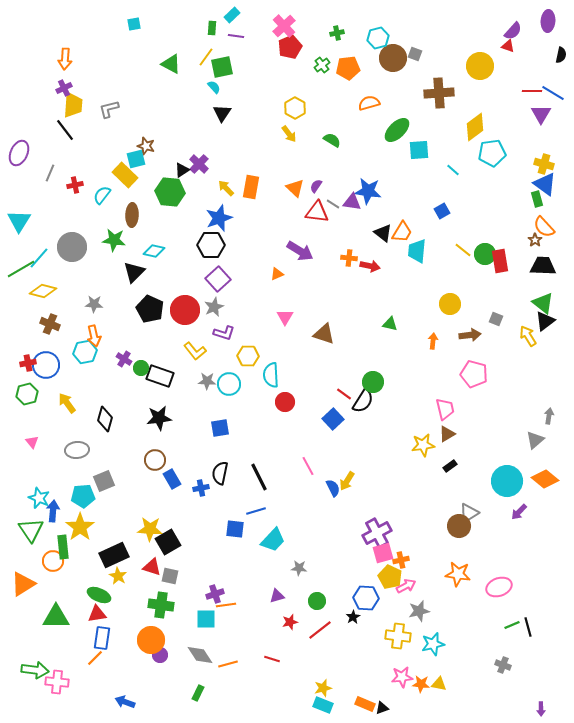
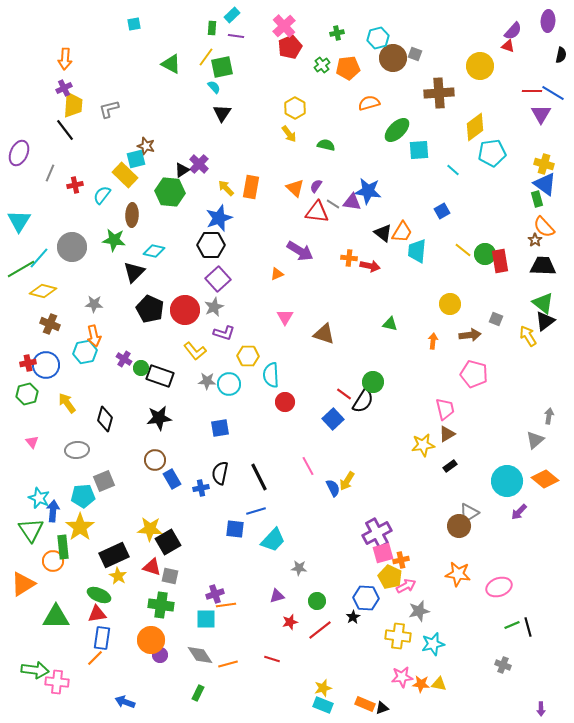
green semicircle at (332, 140): moved 6 px left, 5 px down; rotated 18 degrees counterclockwise
